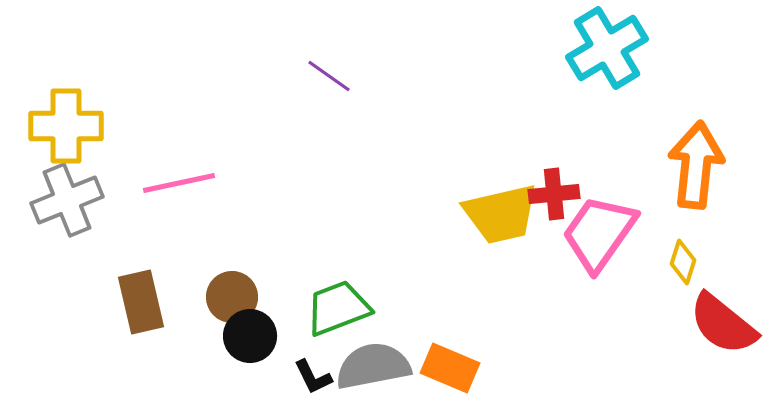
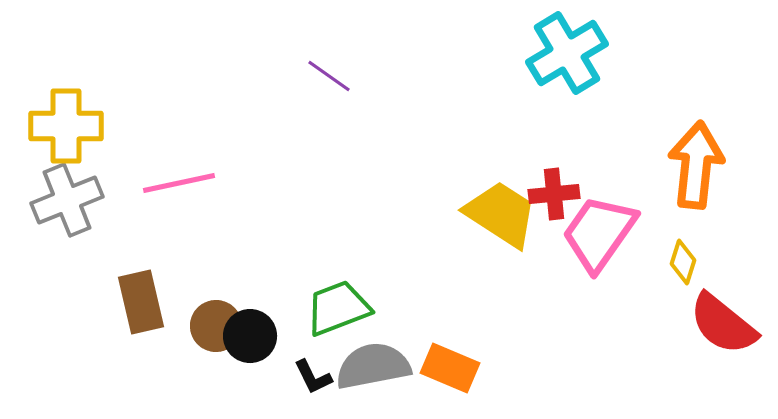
cyan cross: moved 40 px left, 5 px down
yellow trapezoid: rotated 134 degrees counterclockwise
brown circle: moved 16 px left, 29 px down
